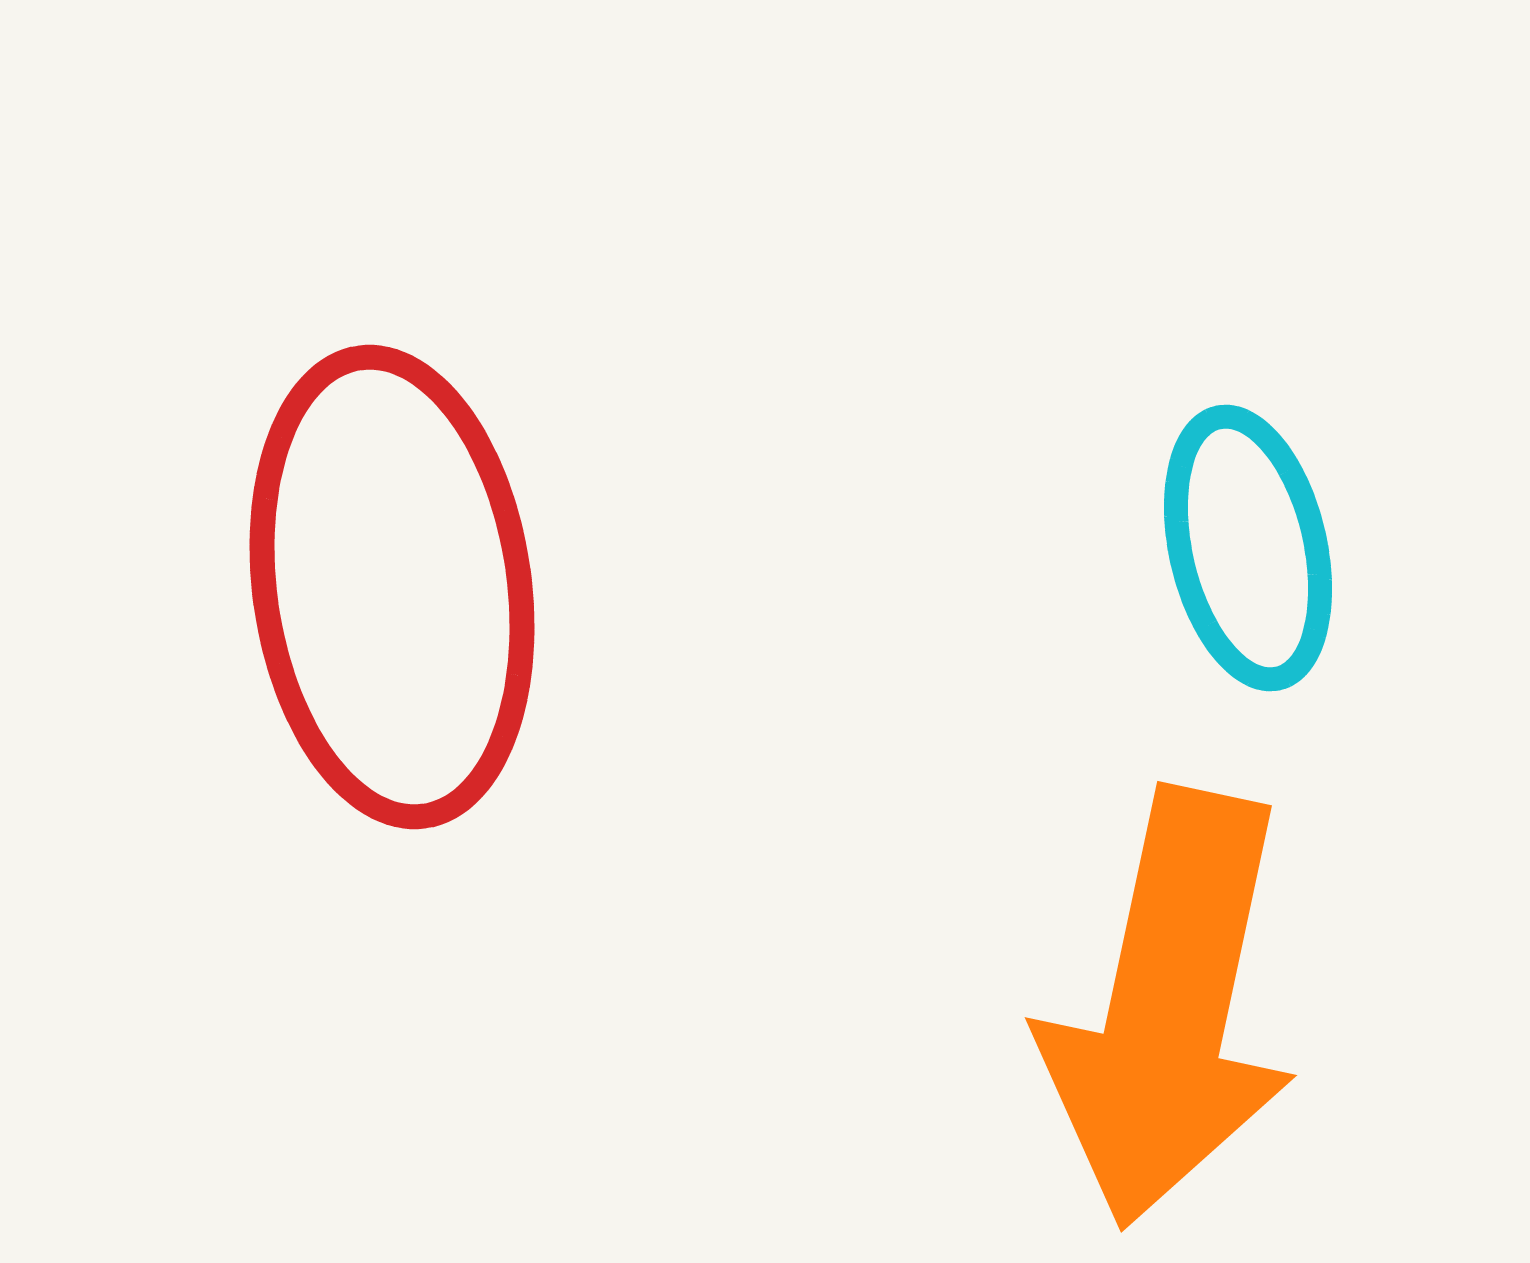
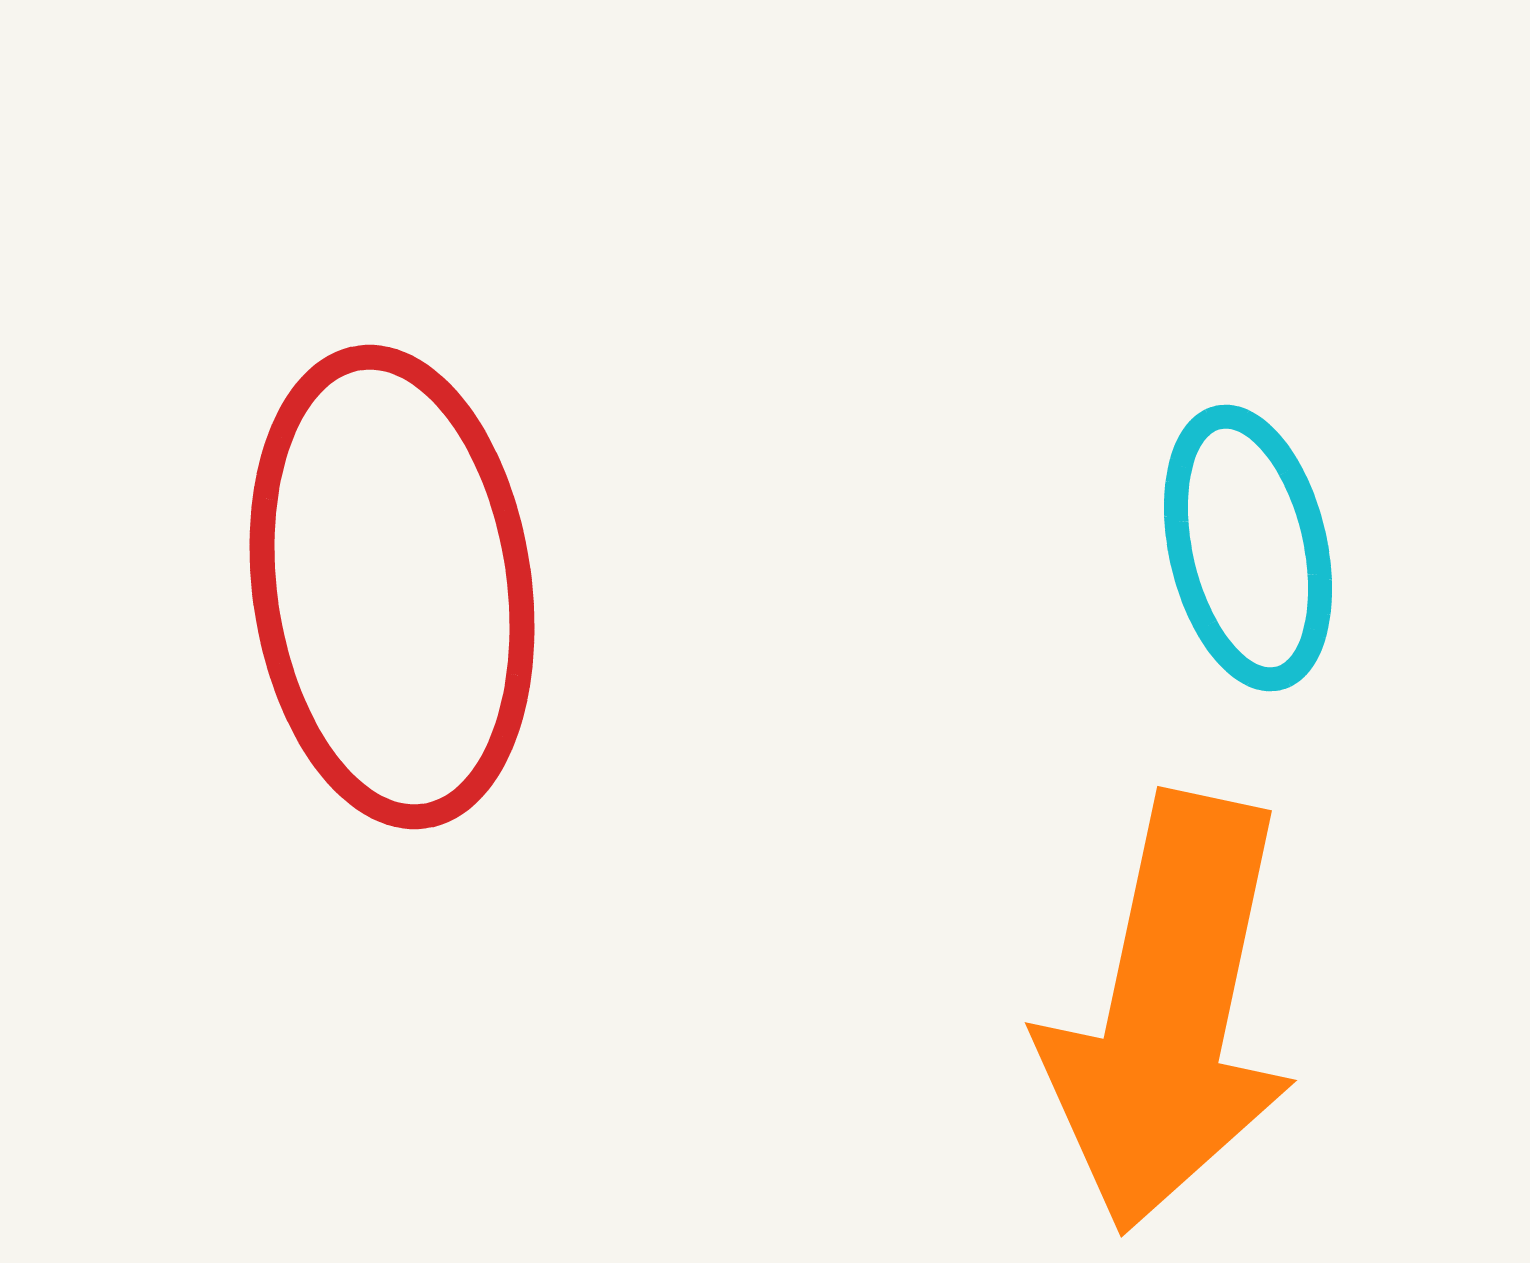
orange arrow: moved 5 px down
